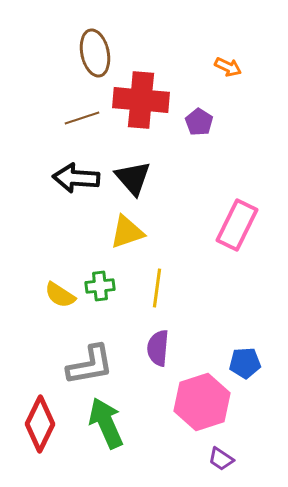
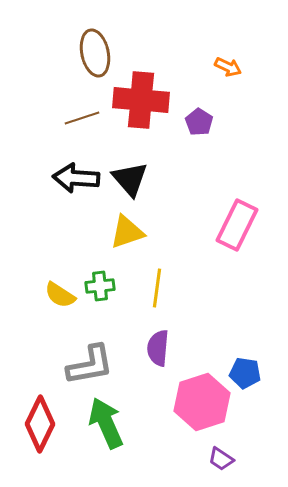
black triangle: moved 3 px left, 1 px down
blue pentagon: moved 10 px down; rotated 12 degrees clockwise
